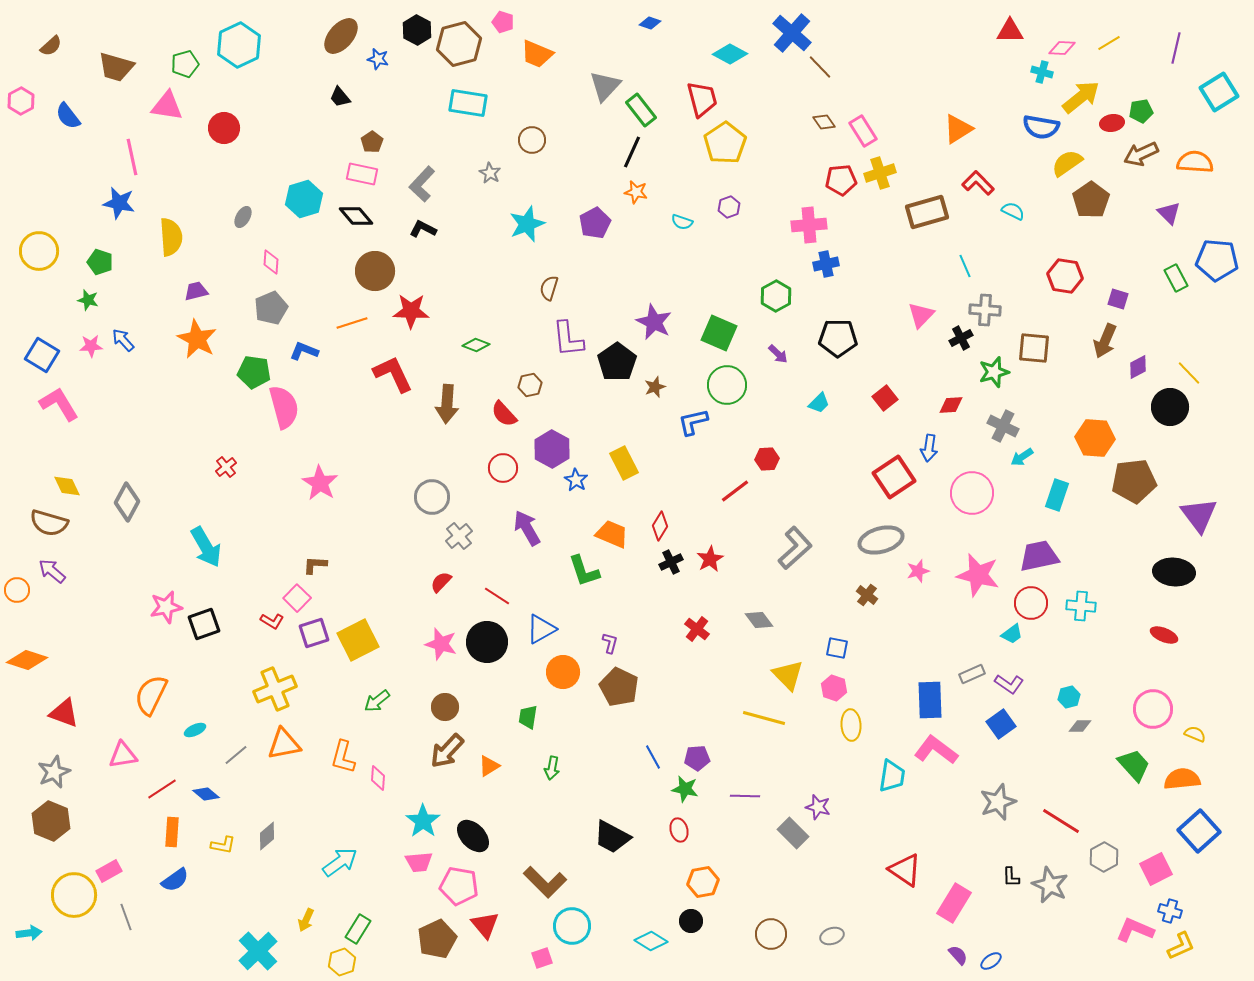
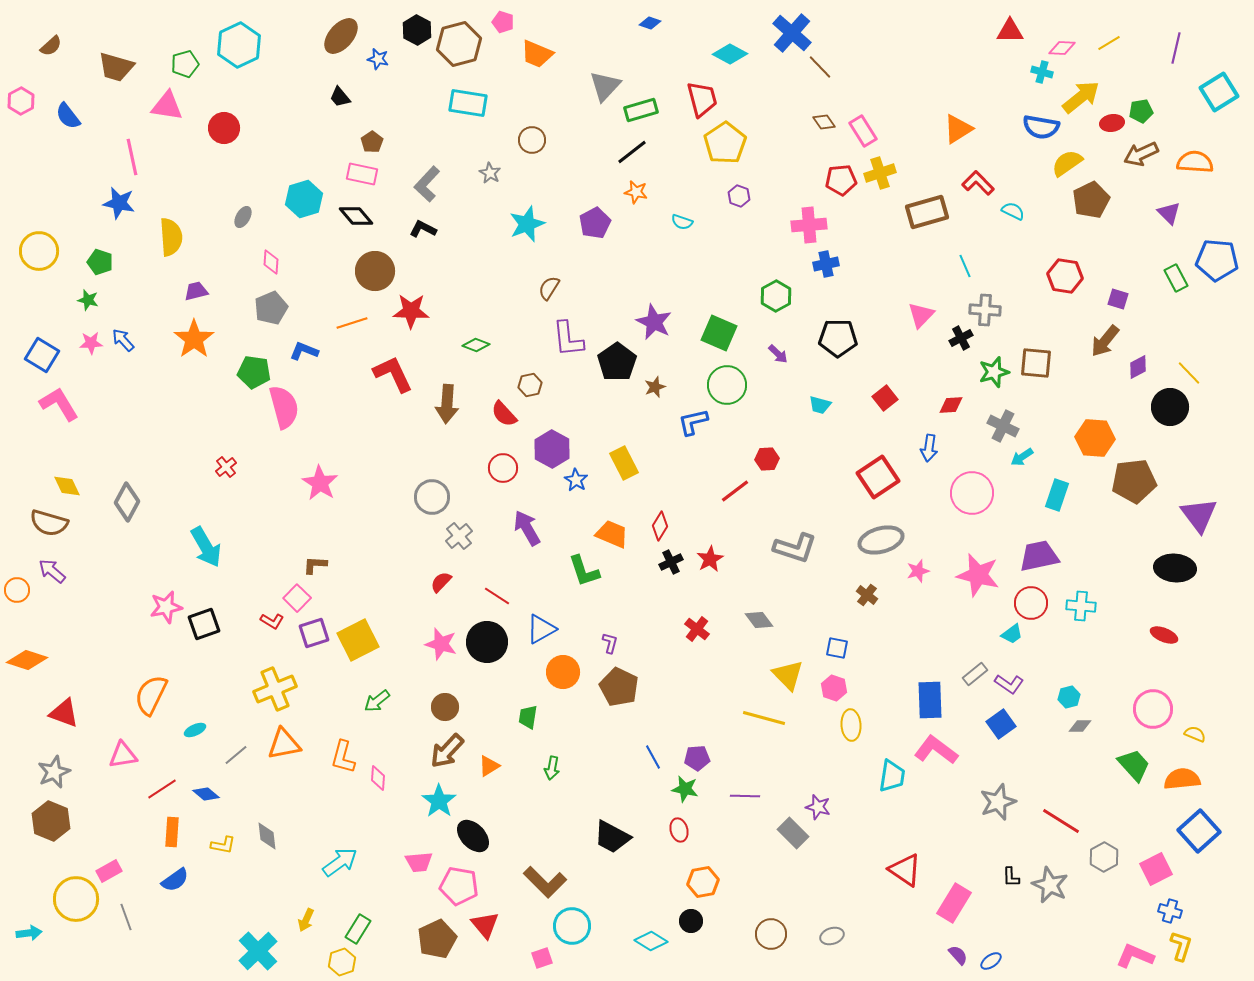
green rectangle at (641, 110): rotated 68 degrees counterclockwise
black line at (632, 152): rotated 28 degrees clockwise
gray L-shape at (422, 184): moved 5 px right
brown pentagon at (1091, 200): rotated 9 degrees clockwise
purple hexagon at (729, 207): moved 10 px right, 11 px up; rotated 20 degrees counterclockwise
brown semicircle at (549, 288): rotated 15 degrees clockwise
orange star at (197, 339): moved 3 px left; rotated 9 degrees clockwise
brown arrow at (1105, 341): rotated 16 degrees clockwise
pink star at (91, 346): moved 3 px up
brown square at (1034, 348): moved 2 px right, 15 px down
cyan trapezoid at (819, 403): moved 1 px right, 2 px down; rotated 60 degrees clockwise
red square at (894, 477): moved 16 px left
gray L-shape at (795, 548): rotated 60 degrees clockwise
black ellipse at (1174, 572): moved 1 px right, 4 px up
gray rectangle at (972, 674): moved 3 px right; rotated 15 degrees counterclockwise
cyan star at (423, 821): moved 16 px right, 20 px up
gray diamond at (267, 836): rotated 56 degrees counterclockwise
yellow circle at (74, 895): moved 2 px right, 4 px down
pink L-shape at (1135, 930): moved 26 px down
yellow L-shape at (1181, 946): rotated 48 degrees counterclockwise
